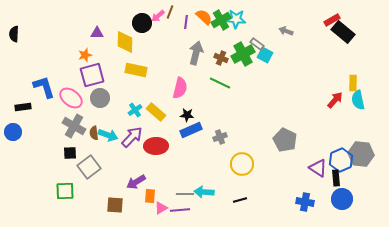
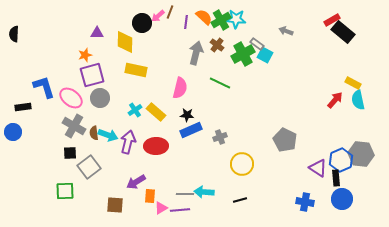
brown cross at (221, 58): moved 4 px left, 13 px up; rotated 16 degrees clockwise
yellow rectangle at (353, 83): rotated 63 degrees counterclockwise
purple arrow at (132, 137): moved 4 px left, 5 px down; rotated 30 degrees counterclockwise
